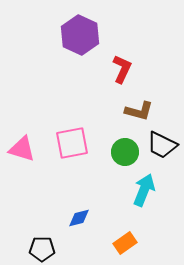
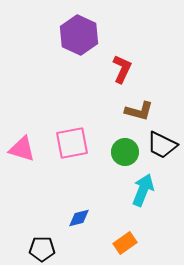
purple hexagon: moved 1 px left
cyan arrow: moved 1 px left
